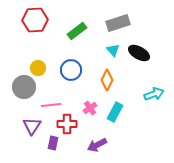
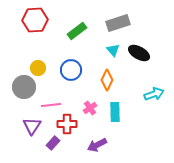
cyan rectangle: rotated 30 degrees counterclockwise
purple rectangle: rotated 32 degrees clockwise
